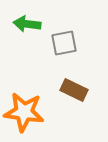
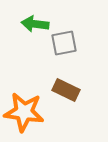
green arrow: moved 8 px right
brown rectangle: moved 8 px left
